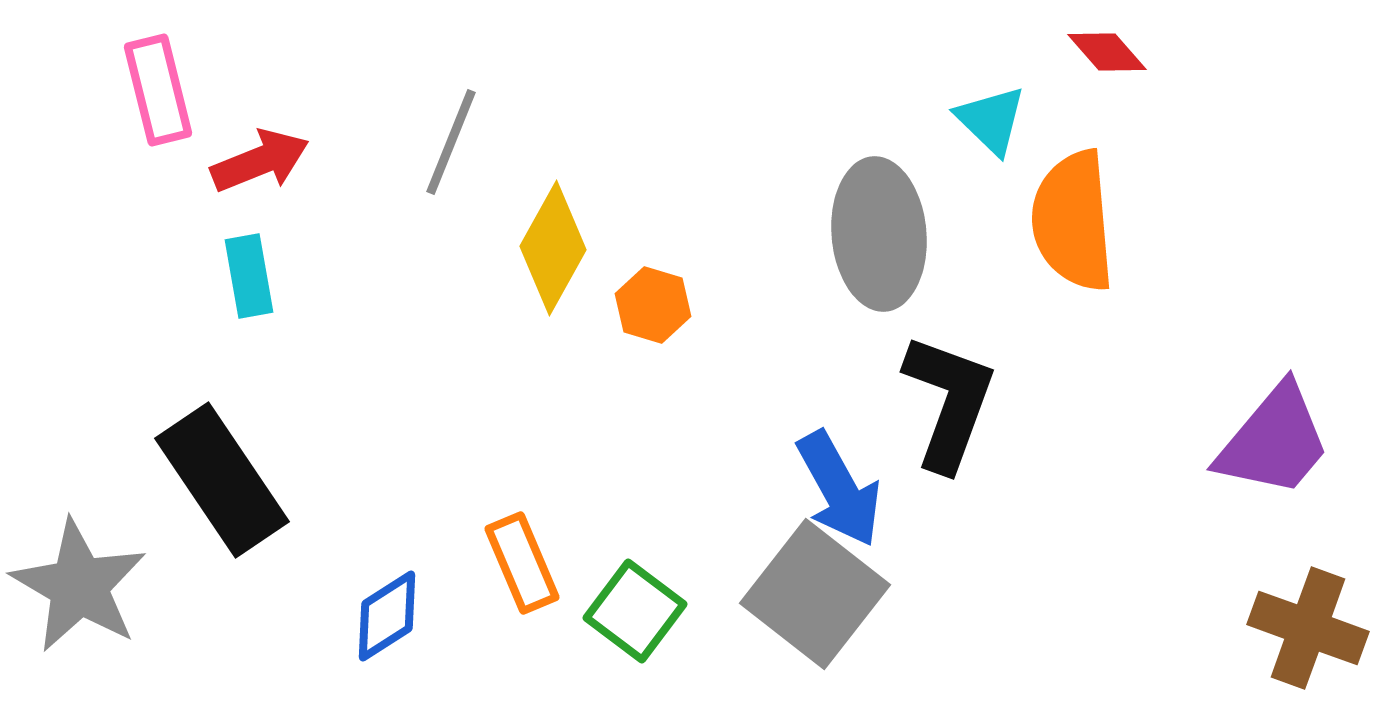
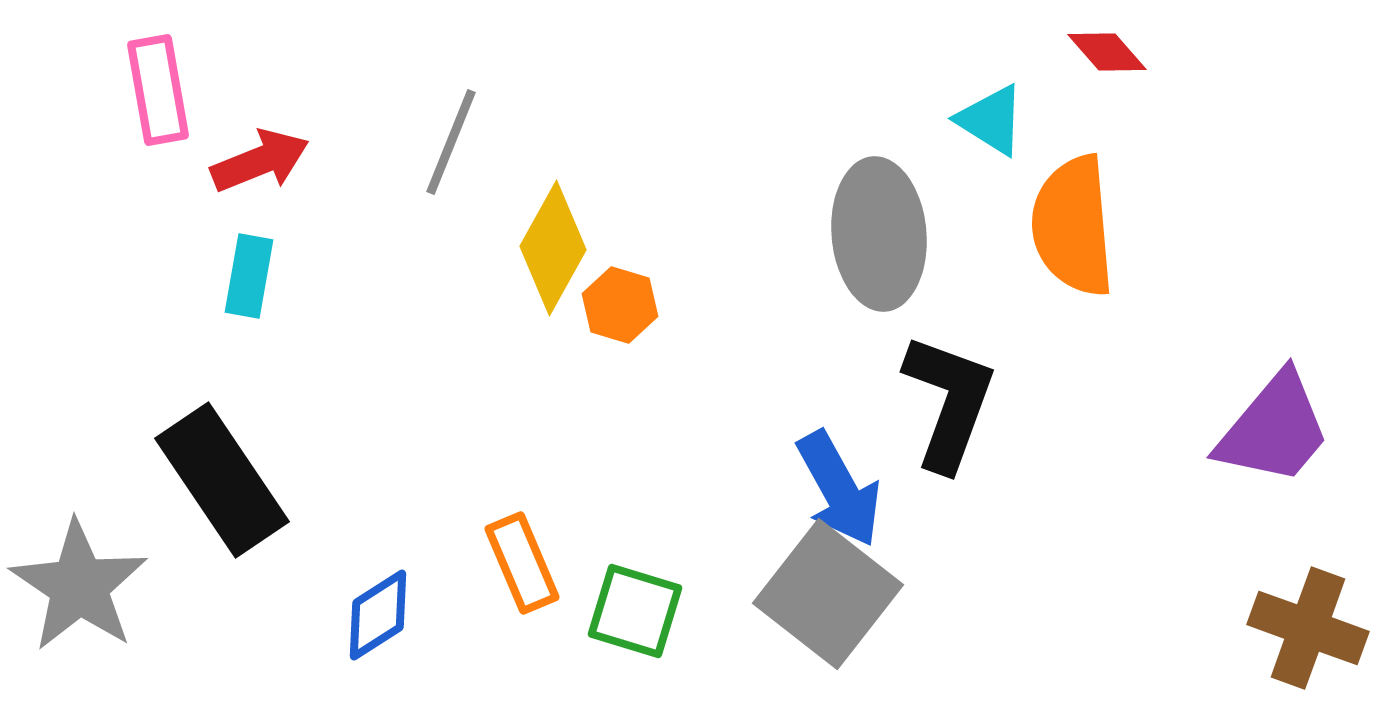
pink rectangle: rotated 4 degrees clockwise
cyan triangle: rotated 12 degrees counterclockwise
orange semicircle: moved 5 px down
cyan rectangle: rotated 20 degrees clockwise
orange hexagon: moved 33 px left
purple trapezoid: moved 12 px up
gray star: rotated 4 degrees clockwise
gray square: moved 13 px right
green square: rotated 20 degrees counterclockwise
blue diamond: moved 9 px left, 1 px up
